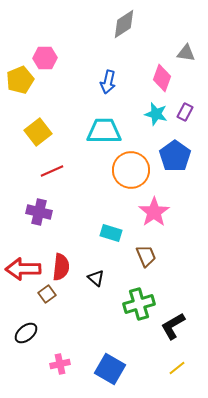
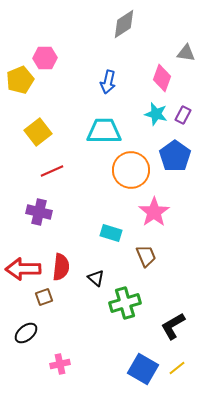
purple rectangle: moved 2 px left, 3 px down
brown square: moved 3 px left, 3 px down; rotated 18 degrees clockwise
green cross: moved 14 px left, 1 px up
blue square: moved 33 px right
